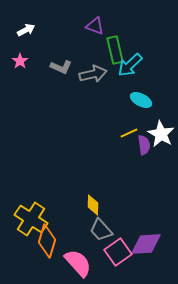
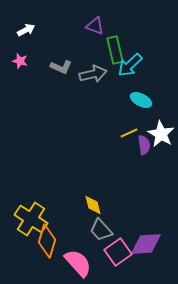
pink star: rotated 21 degrees counterclockwise
yellow diamond: rotated 15 degrees counterclockwise
